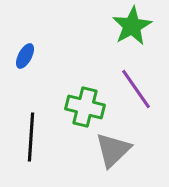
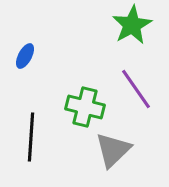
green star: moved 1 px up
